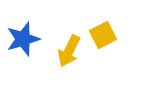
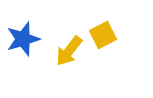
yellow arrow: rotated 12 degrees clockwise
